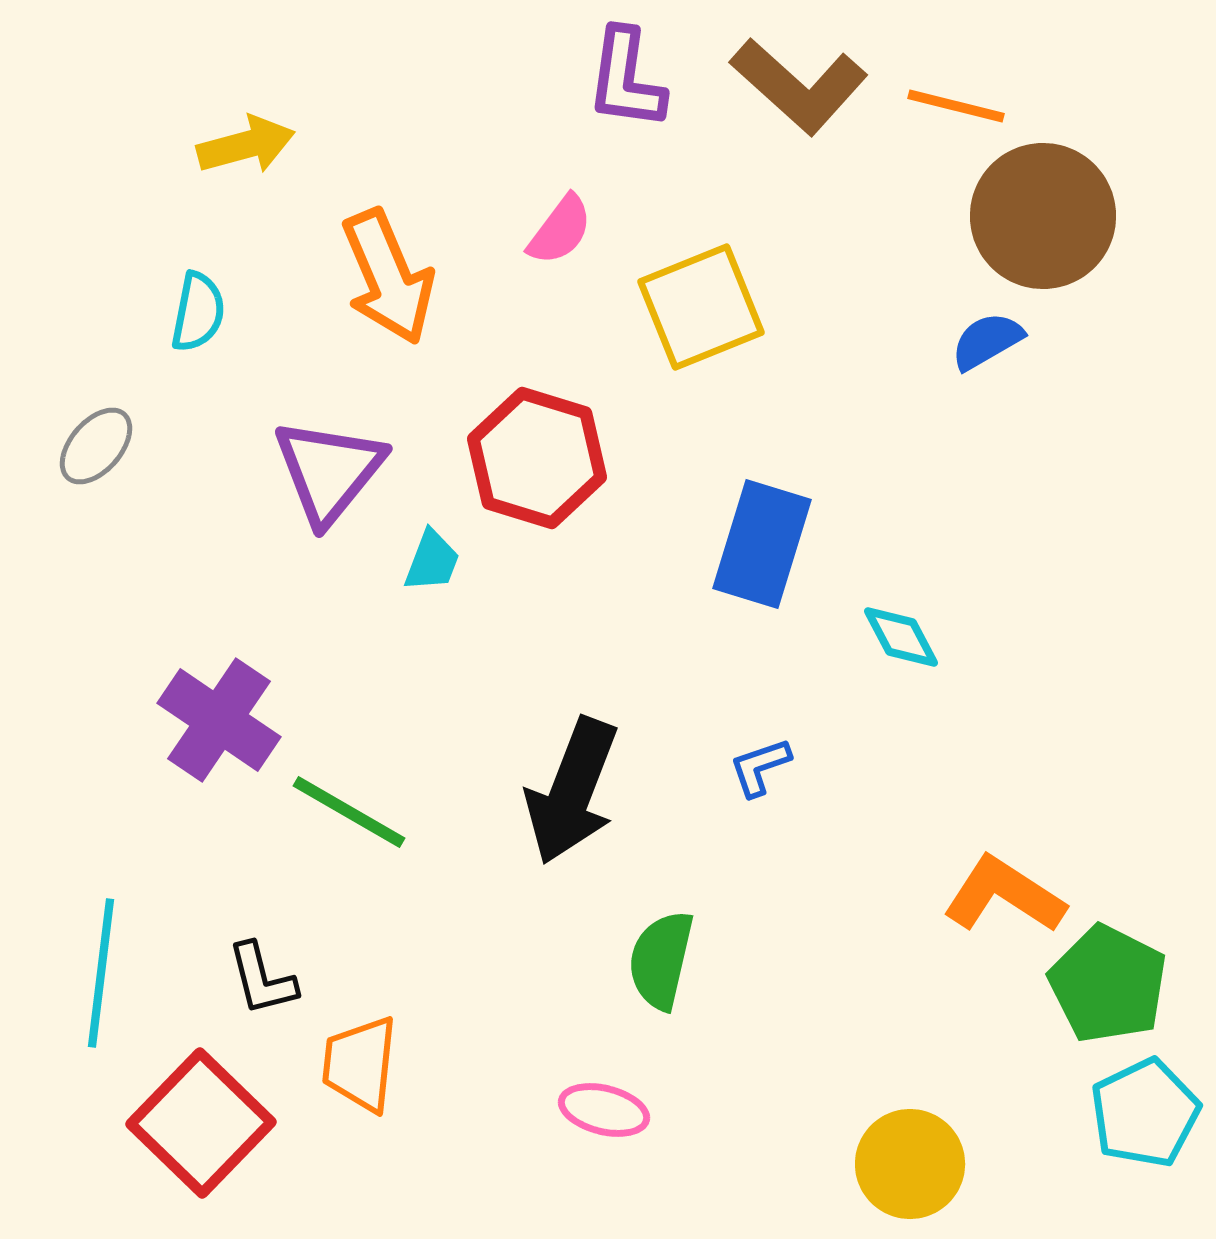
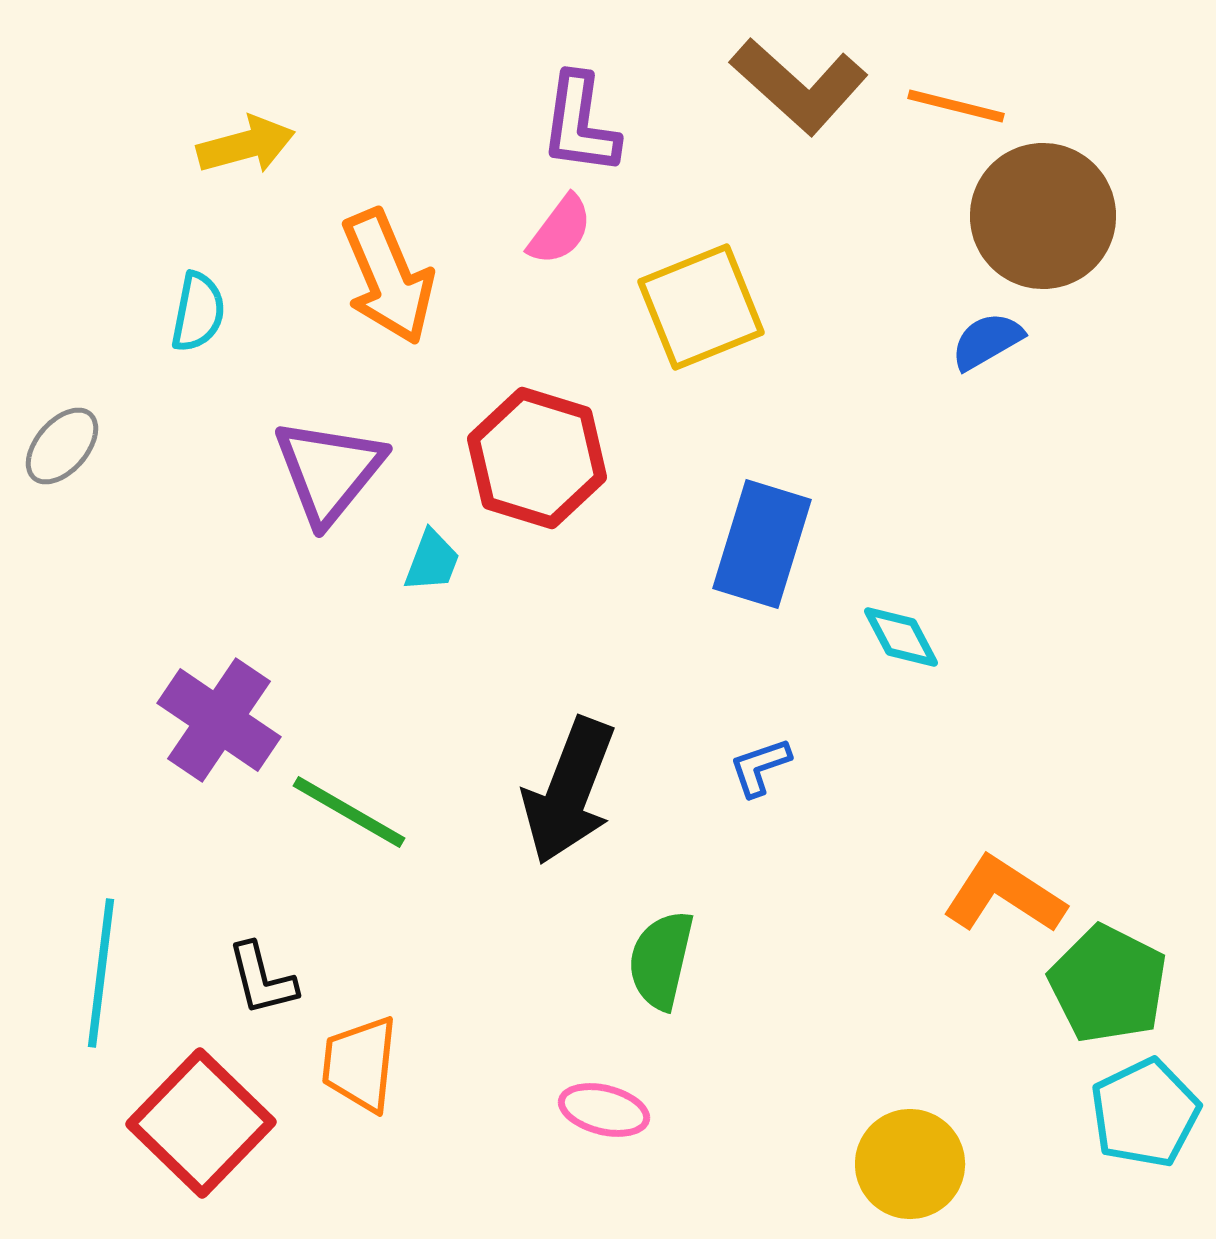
purple L-shape: moved 46 px left, 45 px down
gray ellipse: moved 34 px left
black arrow: moved 3 px left
